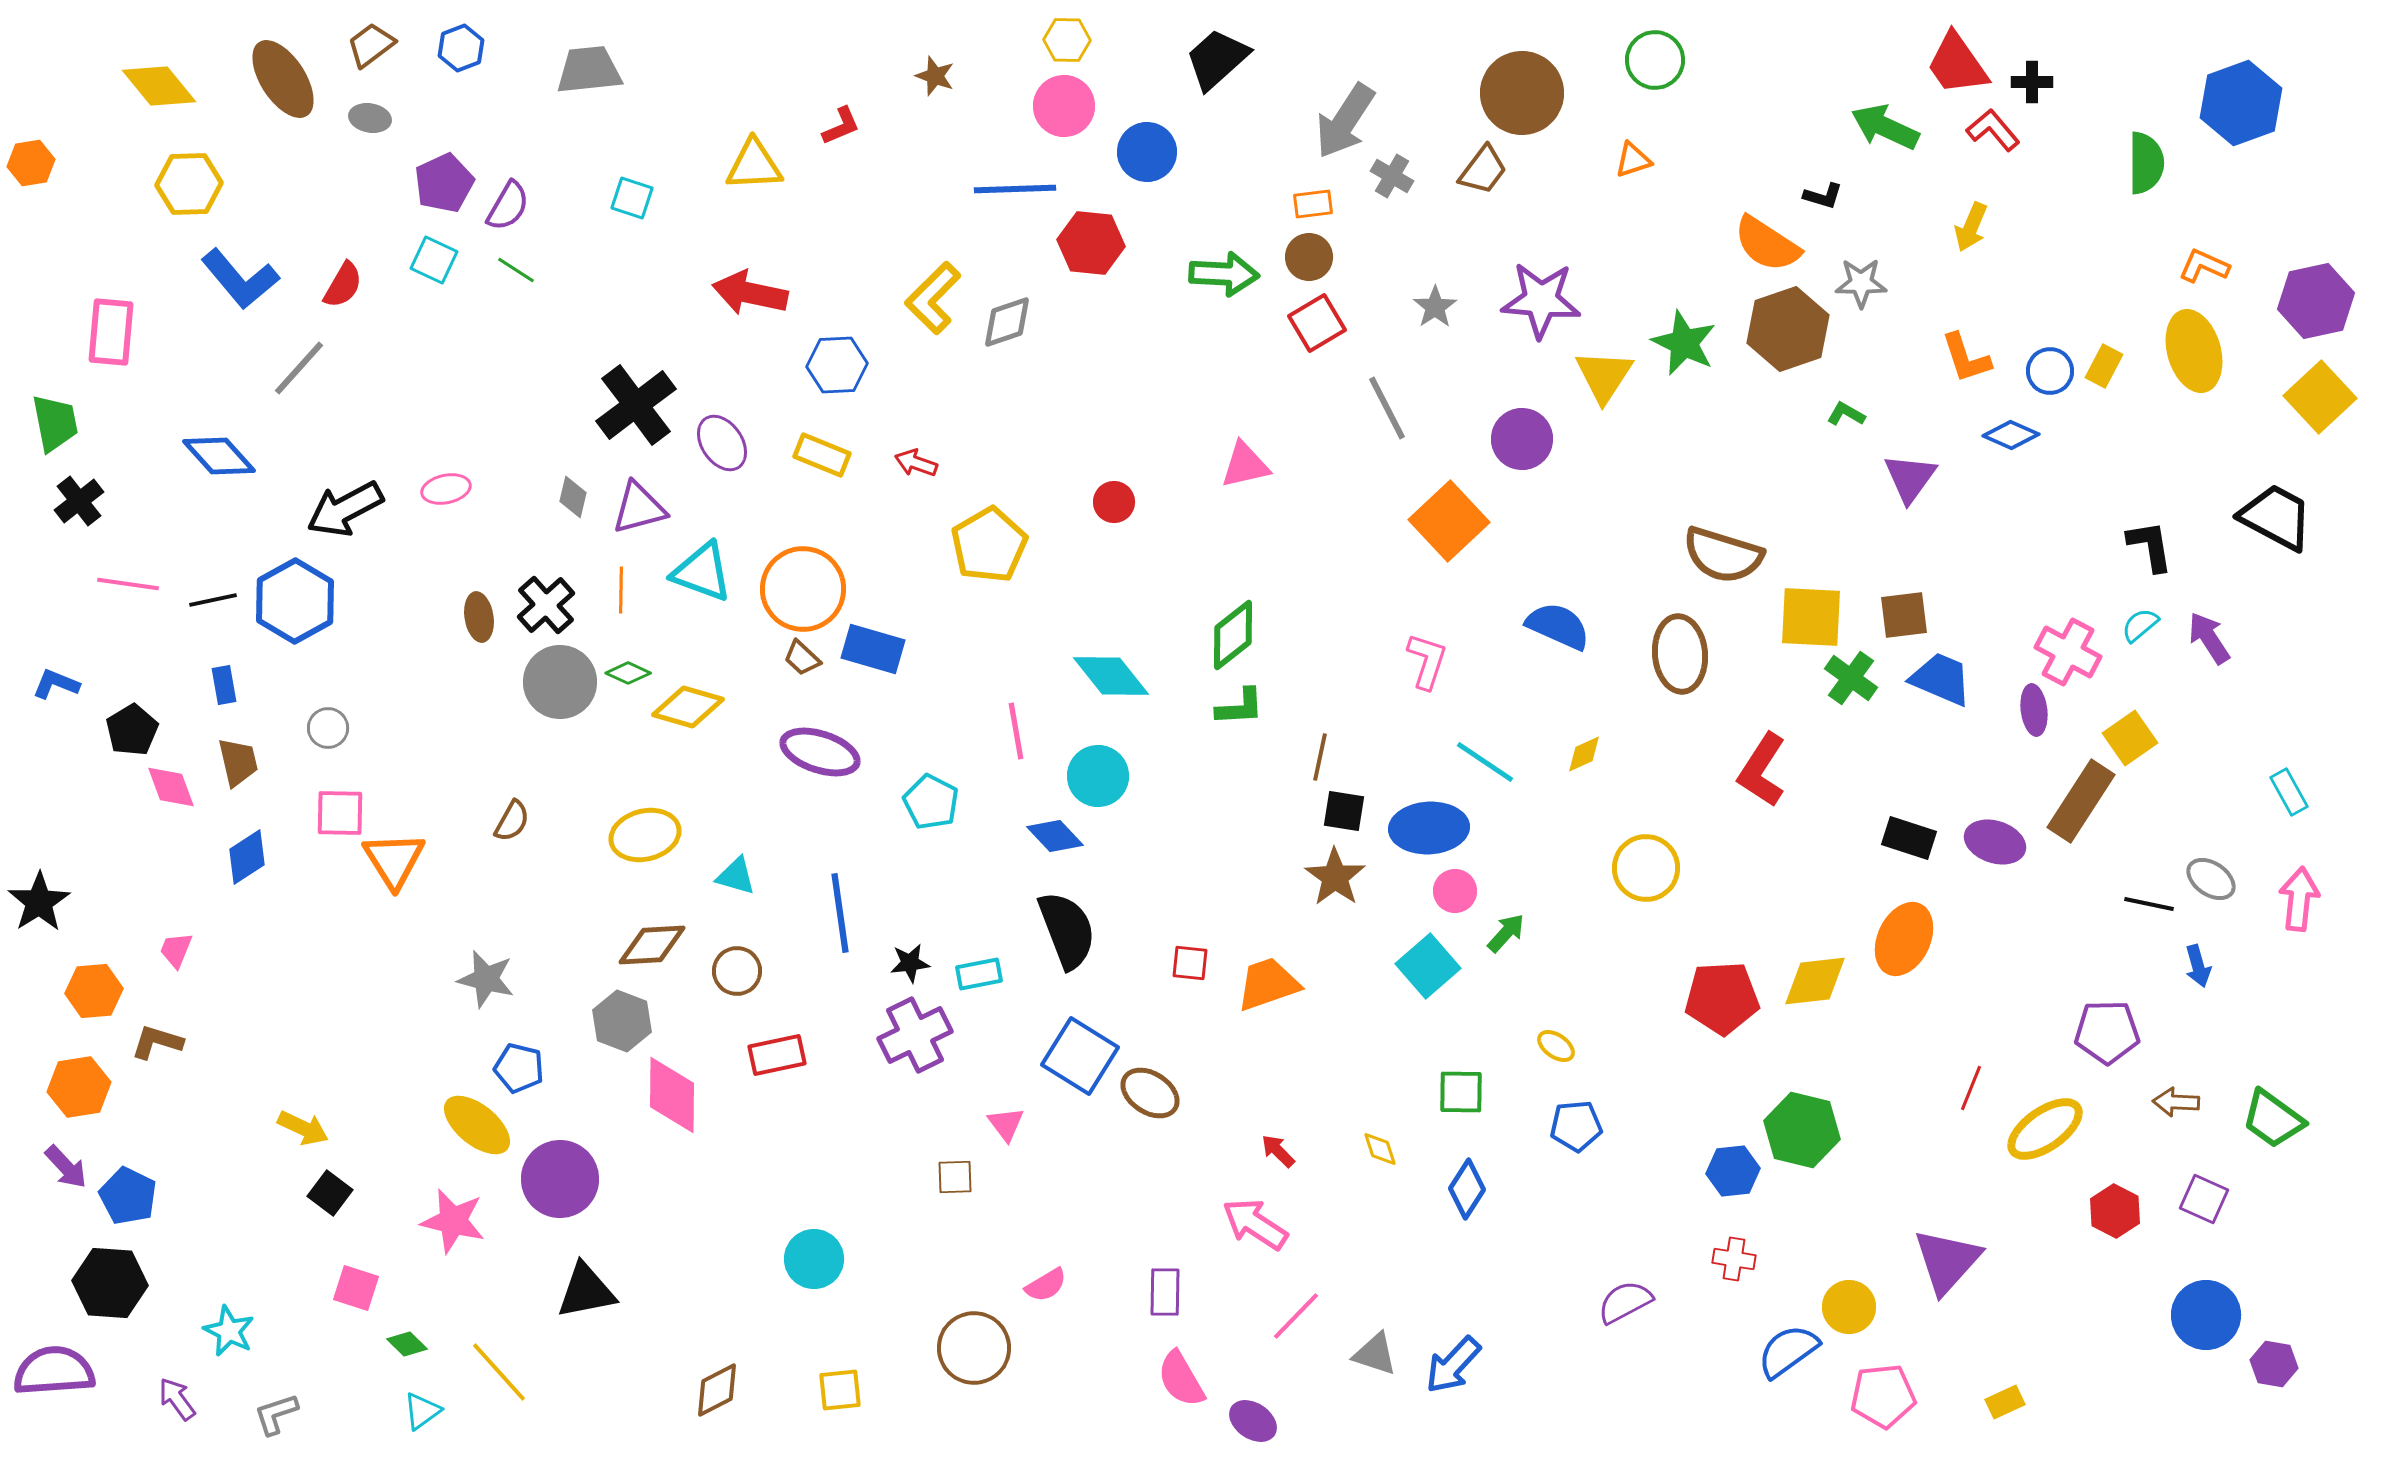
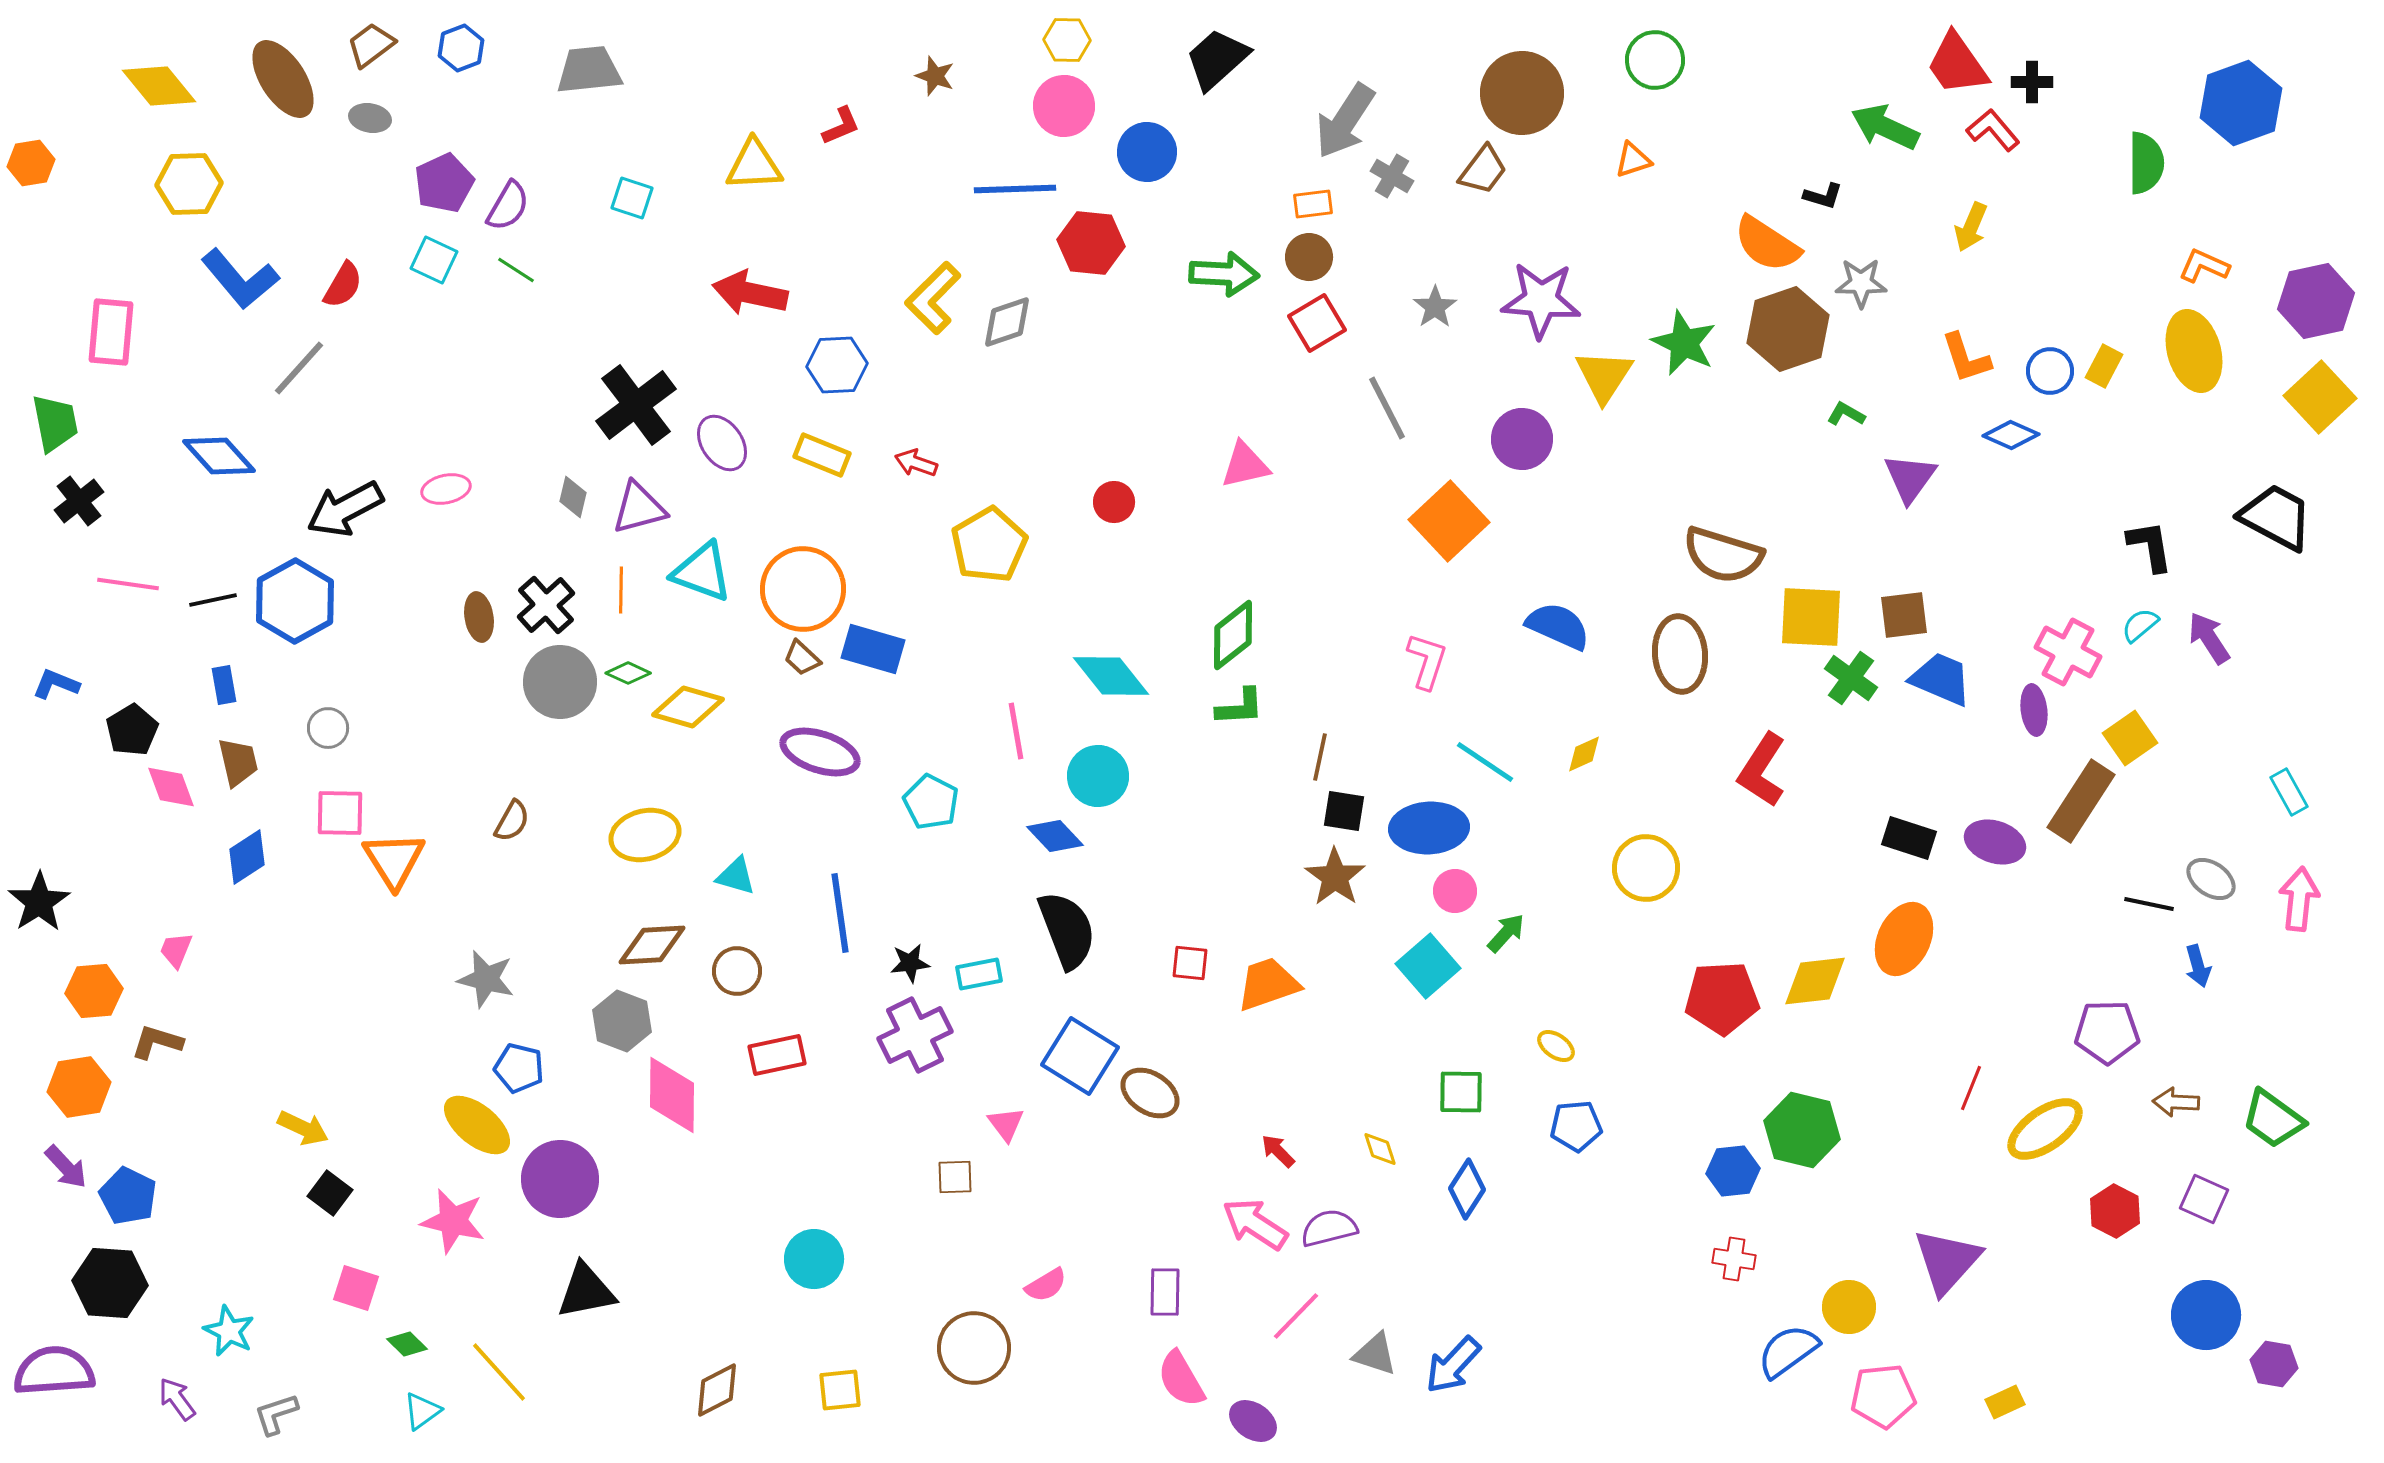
purple semicircle at (1625, 1302): moved 296 px left, 74 px up; rotated 14 degrees clockwise
